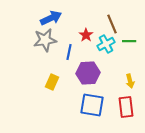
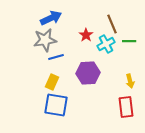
blue line: moved 13 px left, 5 px down; rotated 63 degrees clockwise
blue square: moved 36 px left
